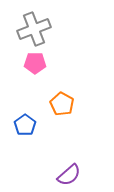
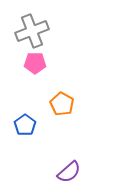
gray cross: moved 2 px left, 2 px down
purple semicircle: moved 3 px up
